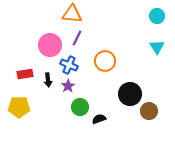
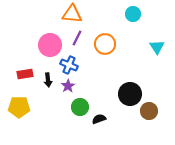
cyan circle: moved 24 px left, 2 px up
orange circle: moved 17 px up
